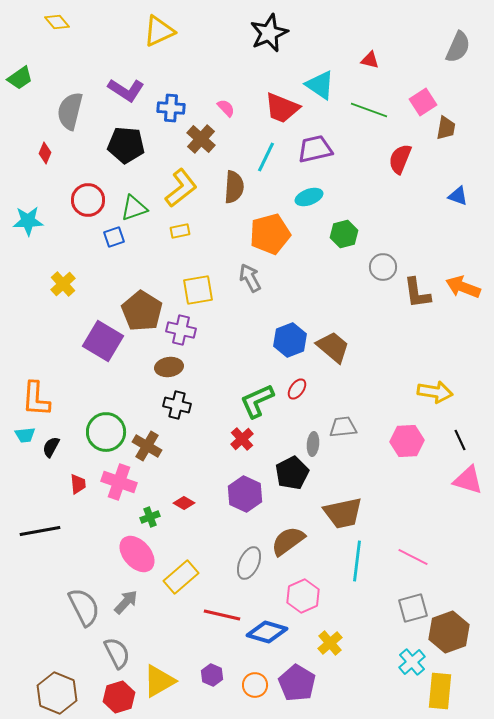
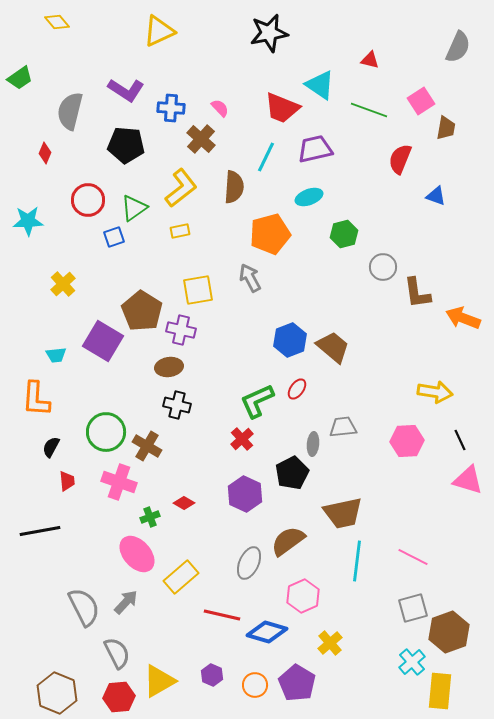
black star at (269, 33): rotated 12 degrees clockwise
pink square at (423, 102): moved 2 px left, 1 px up
pink semicircle at (226, 108): moved 6 px left
blue triangle at (458, 196): moved 22 px left
green triangle at (134, 208): rotated 16 degrees counterclockwise
orange arrow at (463, 287): moved 31 px down
cyan trapezoid at (25, 435): moved 31 px right, 80 px up
red trapezoid at (78, 484): moved 11 px left, 3 px up
red hexagon at (119, 697): rotated 12 degrees clockwise
